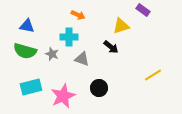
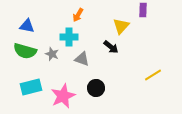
purple rectangle: rotated 56 degrees clockwise
orange arrow: rotated 96 degrees clockwise
yellow triangle: rotated 30 degrees counterclockwise
black circle: moved 3 px left
